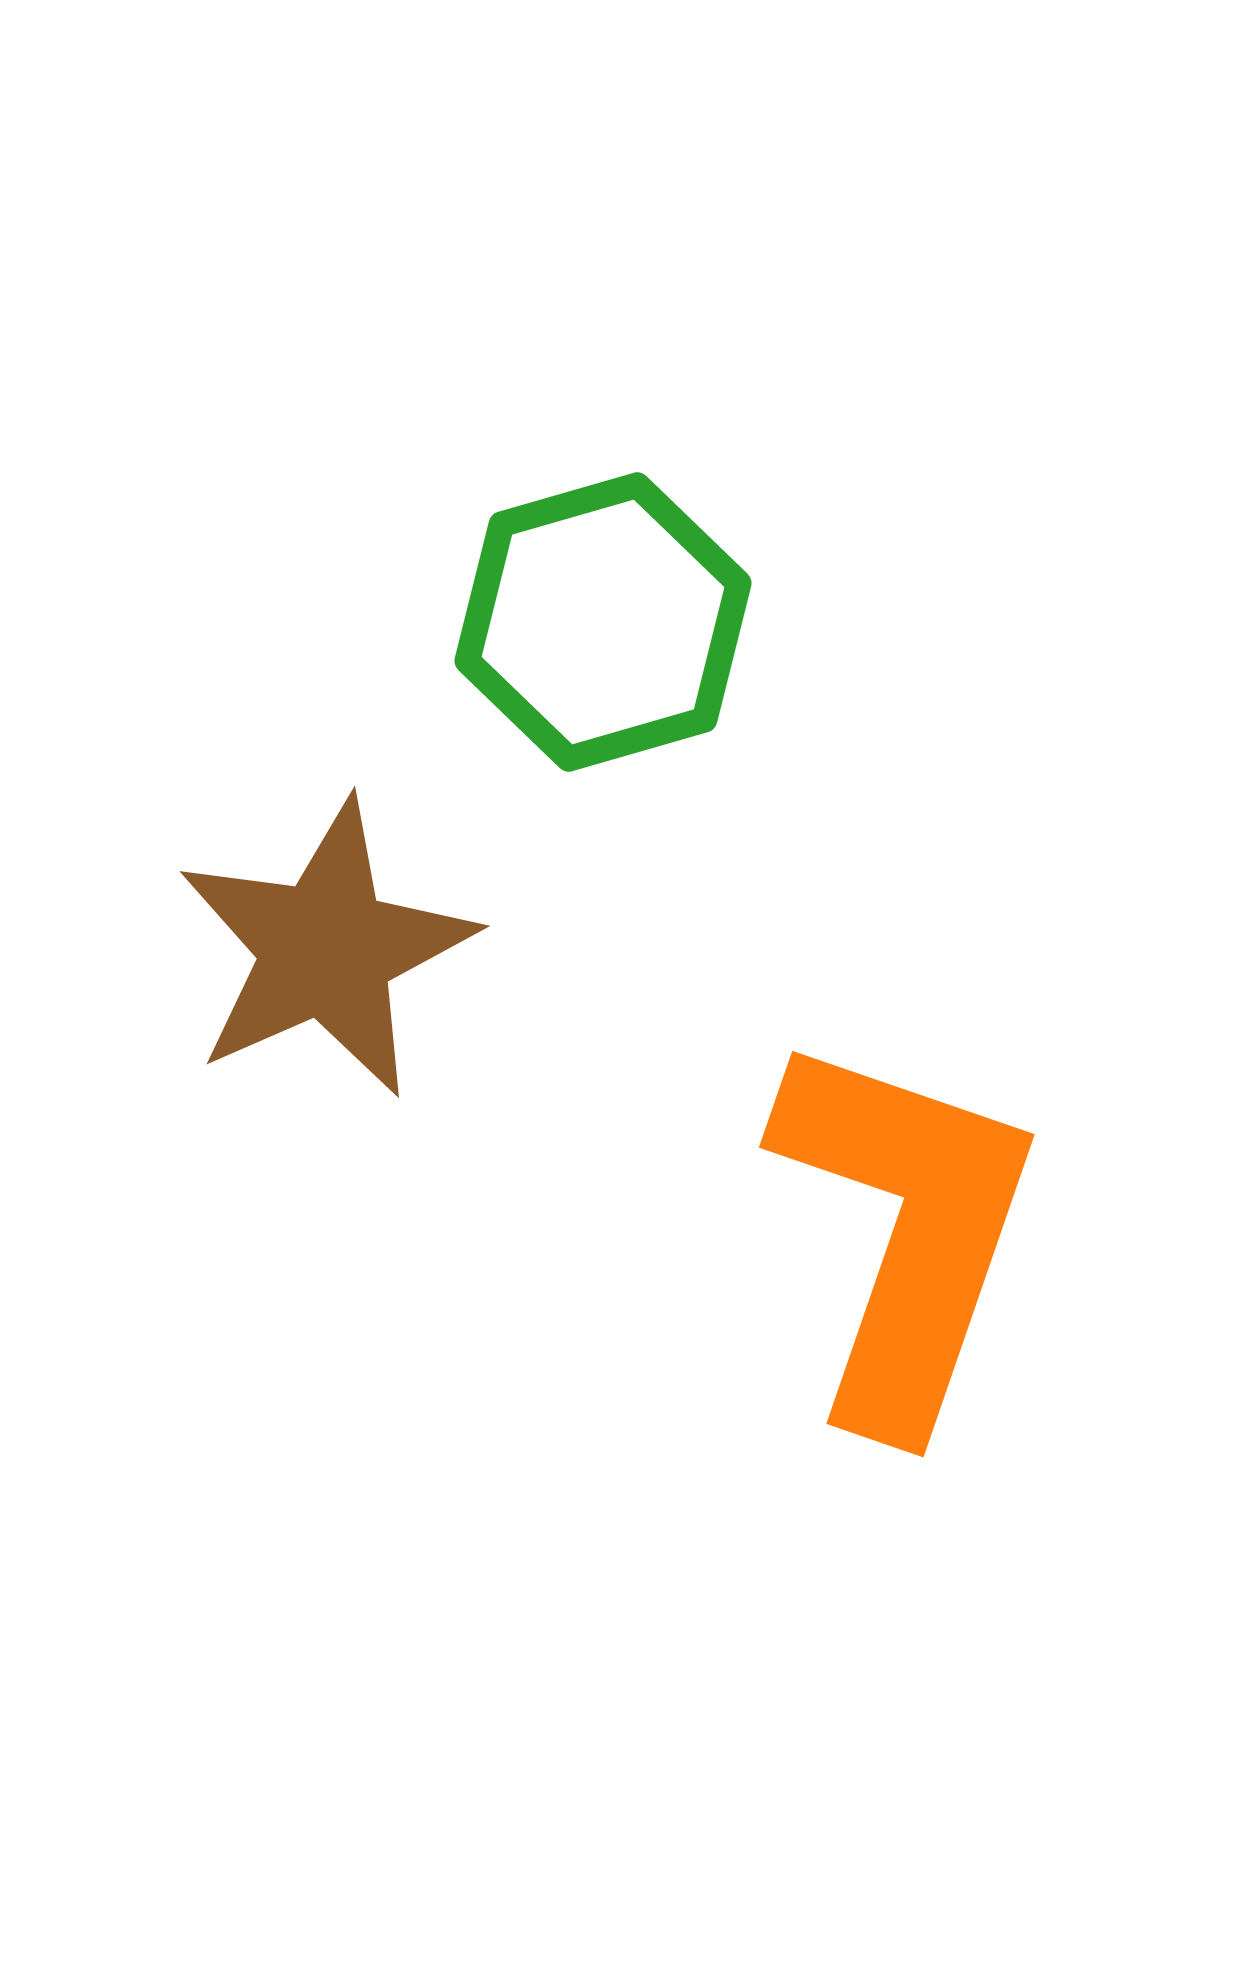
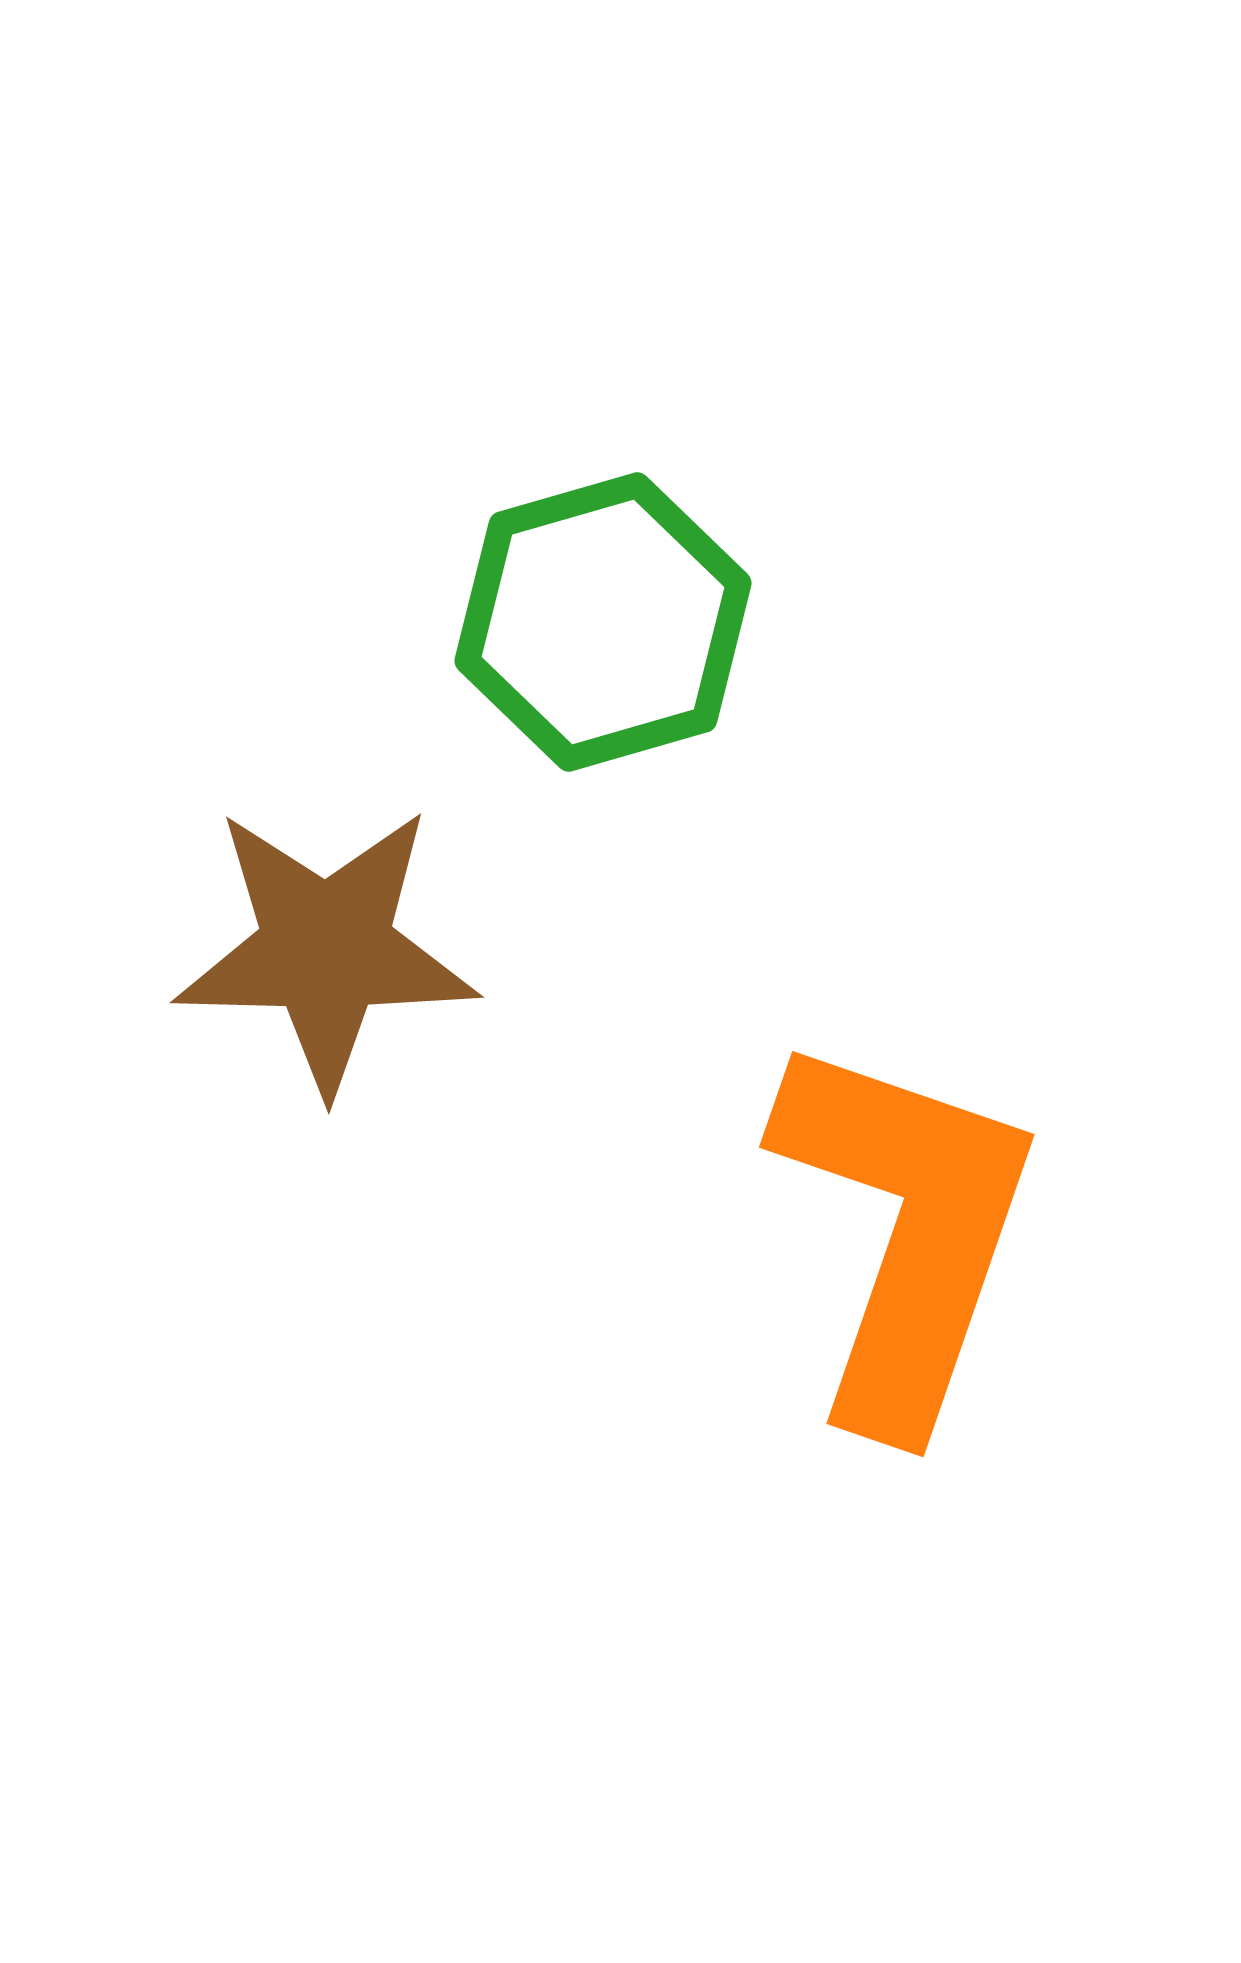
brown star: rotated 25 degrees clockwise
